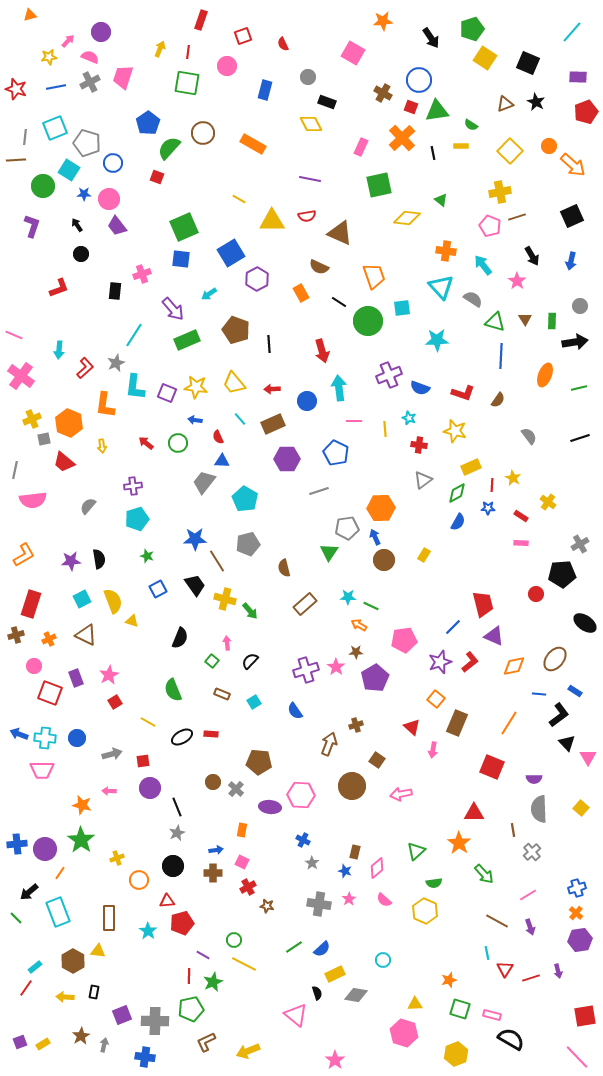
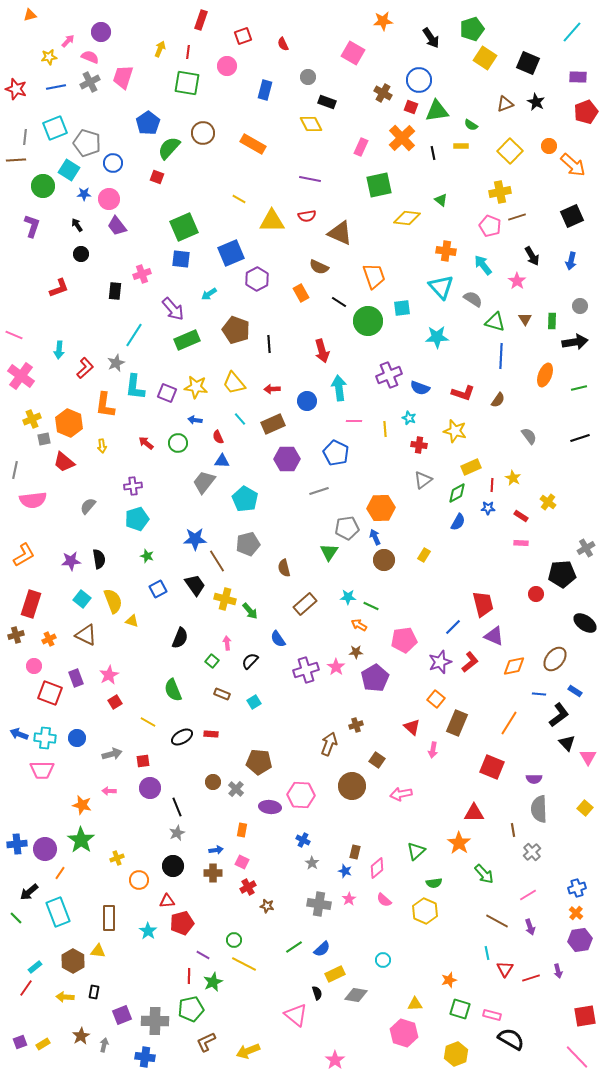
blue square at (231, 253): rotated 8 degrees clockwise
cyan star at (437, 340): moved 3 px up
gray cross at (580, 544): moved 6 px right, 4 px down
cyan square at (82, 599): rotated 24 degrees counterclockwise
blue semicircle at (295, 711): moved 17 px left, 72 px up
yellow square at (581, 808): moved 4 px right
